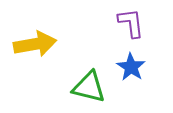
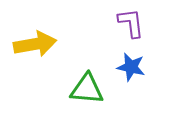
blue star: rotated 20 degrees counterclockwise
green triangle: moved 2 px left, 2 px down; rotated 9 degrees counterclockwise
